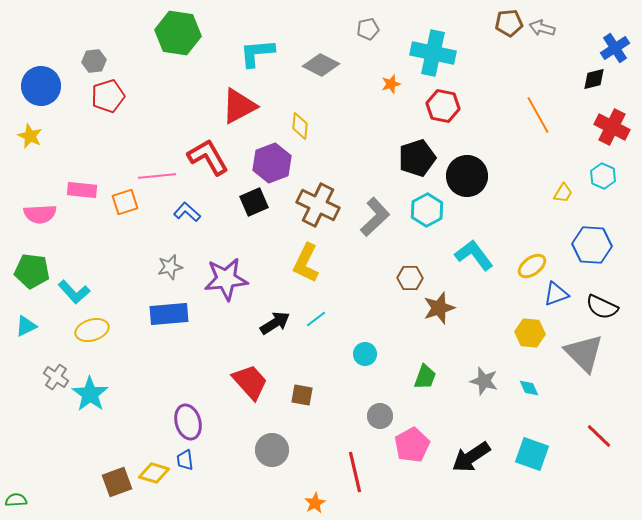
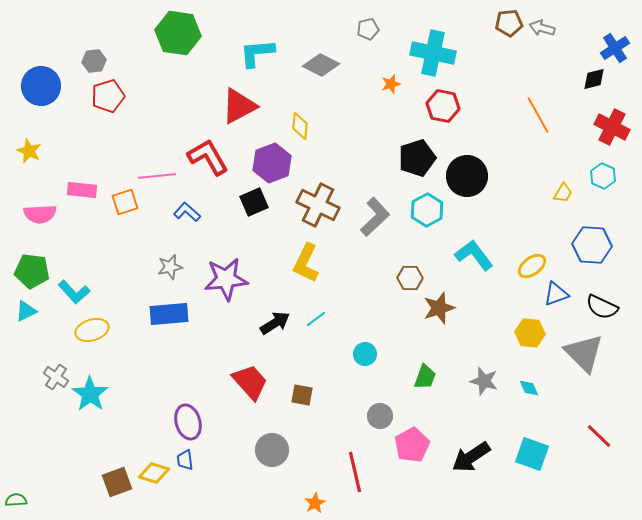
yellow star at (30, 136): moved 1 px left, 15 px down
cyan triangle at (26, 326): moved 15 px up
